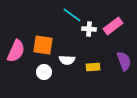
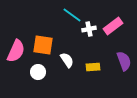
white cross: rotated 16 degrees counterclockwise
white semicircle: rotated 126 degrees counterclockwise
white circle: moved 6 px left
